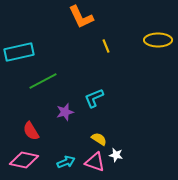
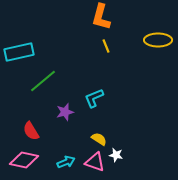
orange L-shape: moved 20 px right; rotated 40 degrees clockwise
green line: rotated 12 degrees counterclockwise
